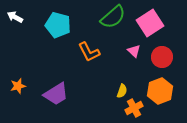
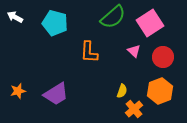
cyan pentagon: moved 3 px left, 2 px up
orange L-shape: rotated 30 degrees clockwise
red circle: moved 1 px right
orange star: moved 5 px down
orange cross: moved 1 px down; rotated 12 degrees counterclockwise
